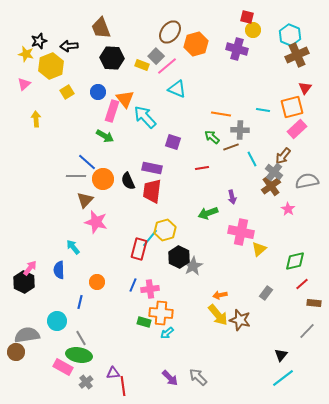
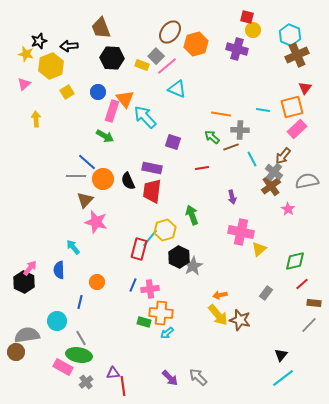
green arrow at (208, 213): moved 16 px left, 2 px down; rotated 90 degrees clockwise
gray line at (307, 331): moved 2 px right, 6 px up
